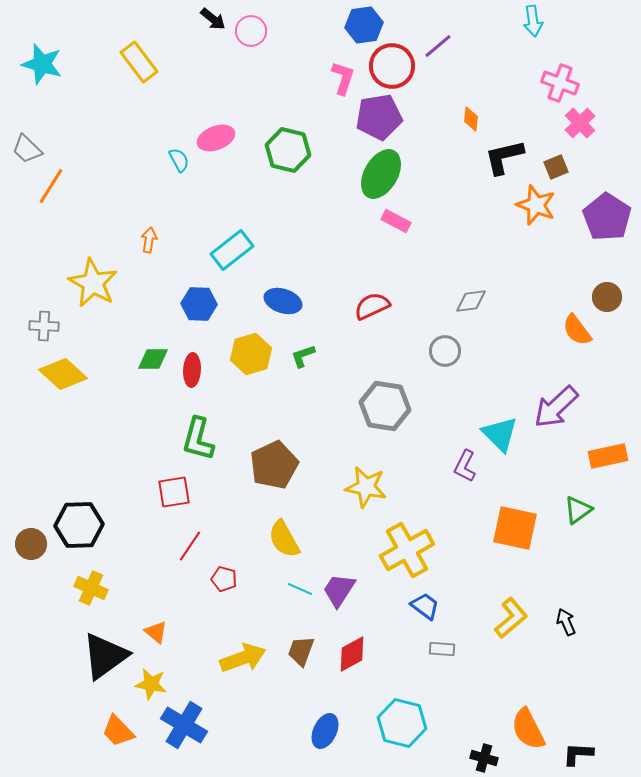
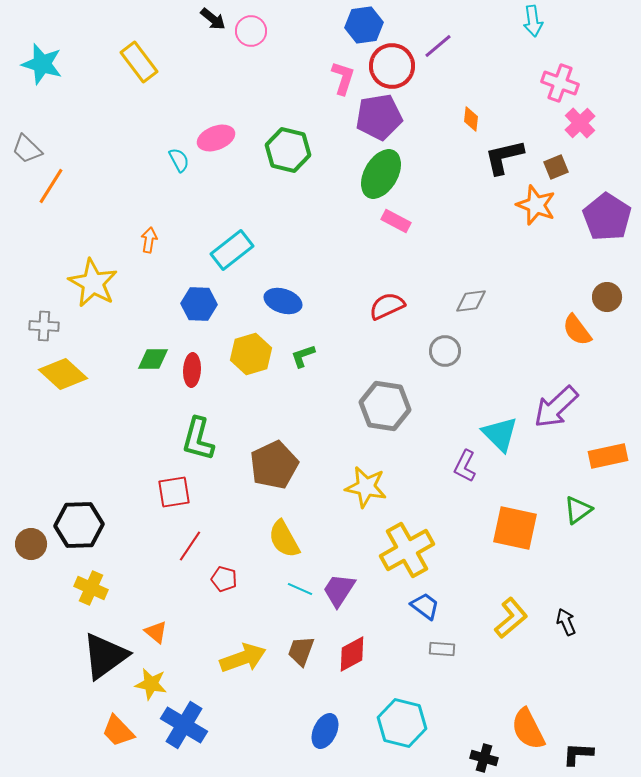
red semicircle at (372, 306): moved 15 px right
